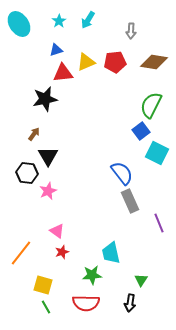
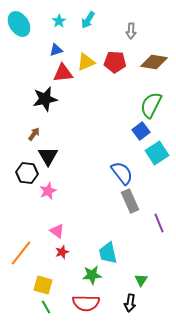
red pentagon: rotated 10 degrees clockwise
cyan square: rotated 30 degrees clockwise
cyan trapezoid: moved 3 px left
